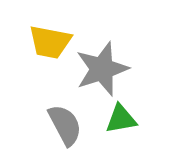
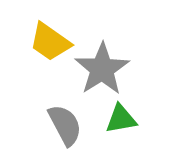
yellow trapezoid: rotated 24 degrees clockwise
gray star: rotated 14 degrees counterclockwise
